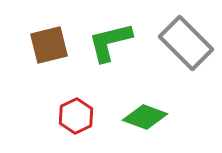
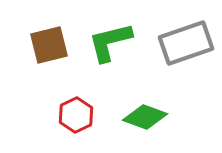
gray rectangle: rotated 64 degrees counterclockwise
red hexagon: moved 1 px up
